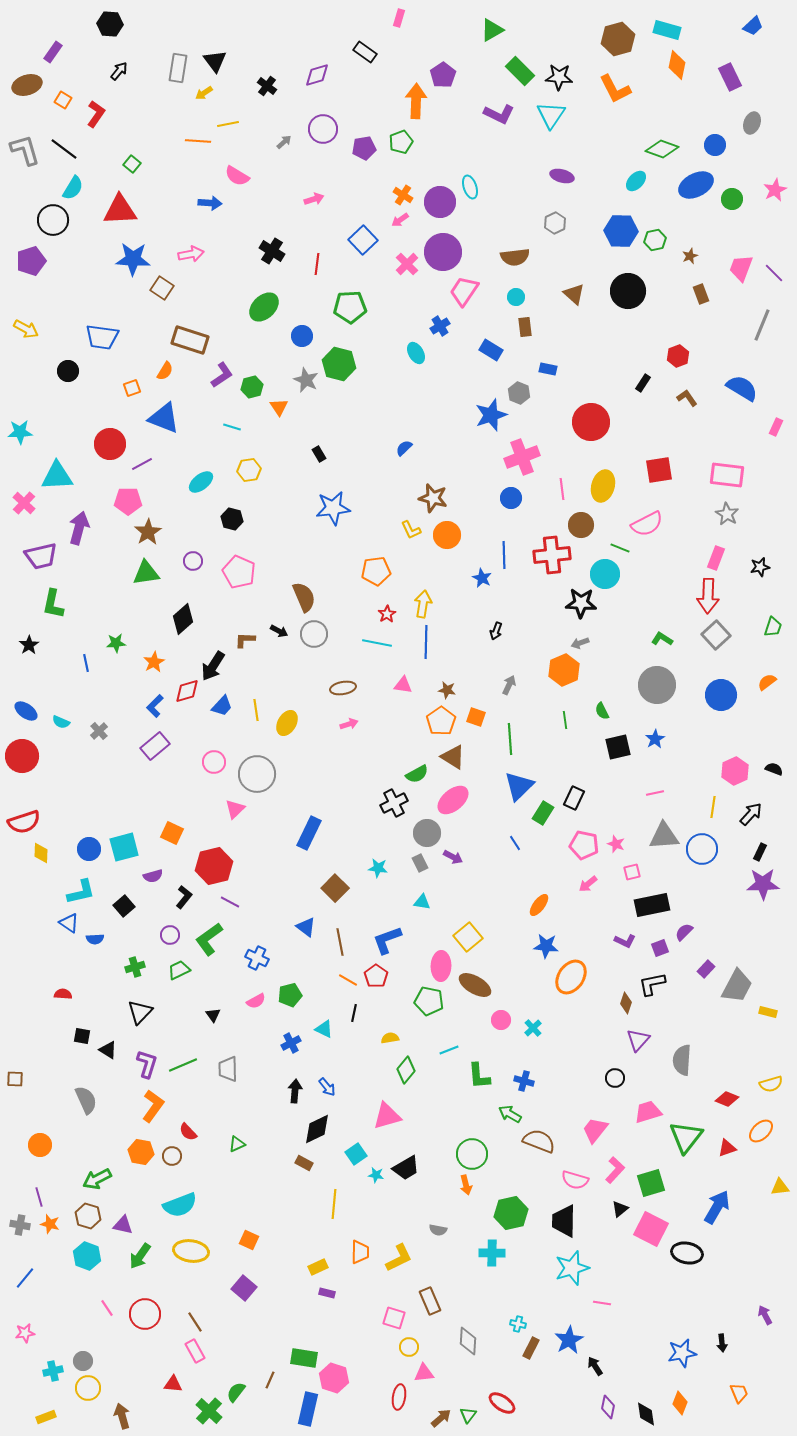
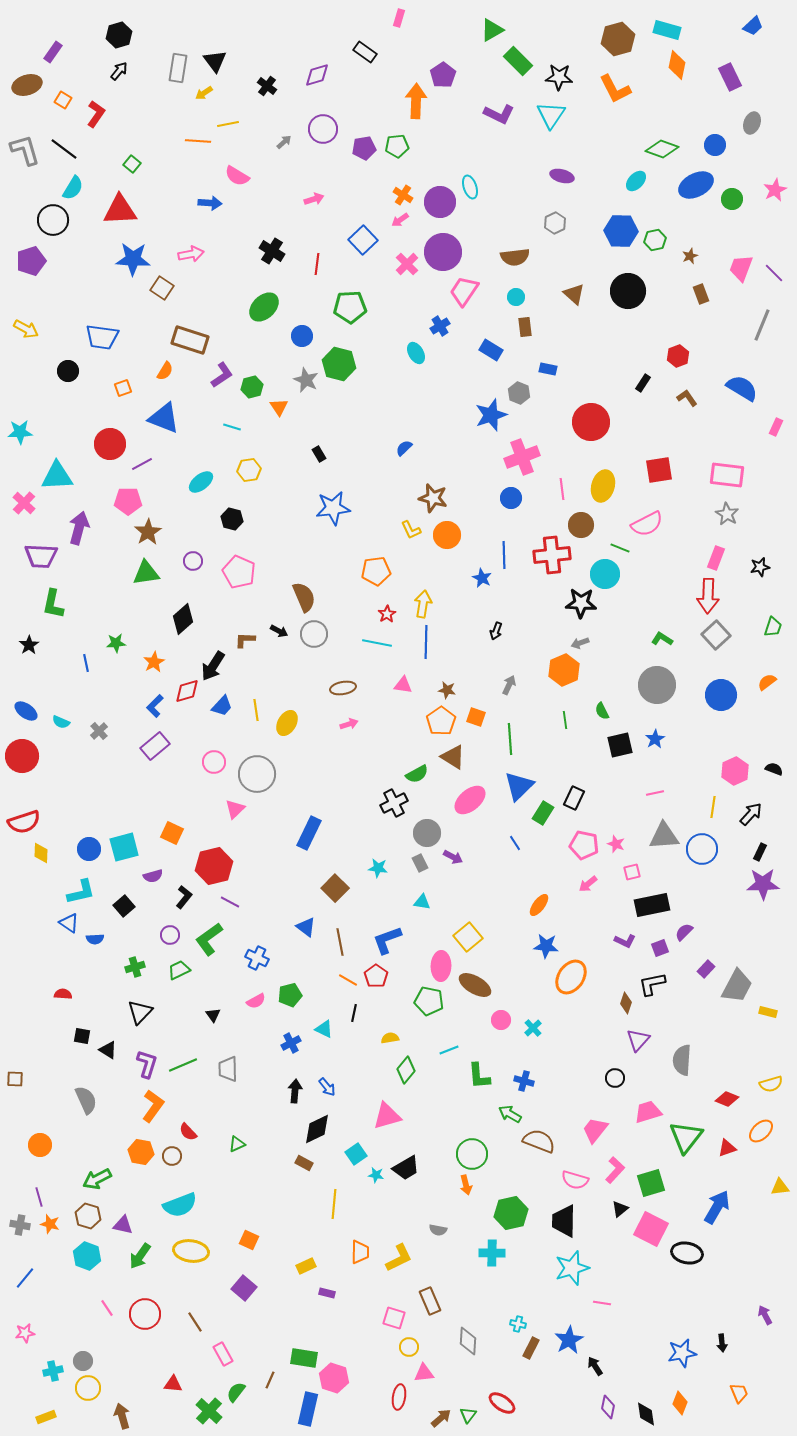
black hexagon at (110, 24): moved 9 px right, 11 px down; rotated 20 degrees counterclockwise
green rectangle at (520, 71): moved 2 px left, 10 px up
green pentagon at (401, 142): moved 4 px left, 4 px down; rotated 15 degrees clockwise
orange square at (132, 388): moved 9 px left
purple trapezoid at (41, 556): rotated 16 degrees clockwise
black square at (618, 747): moved 2 px right, 2 px up
pink ellipse at (453, 800): moved 17 px right
yellow rectangle at (318, 1267): moved 12 px left, 1 px up
pink rectangle at (195, 1351): moved 28 px right, 3 px down
